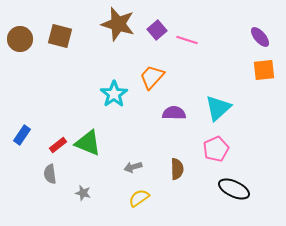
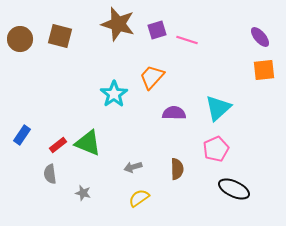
purple square: rotated 24 degrees clockwise
